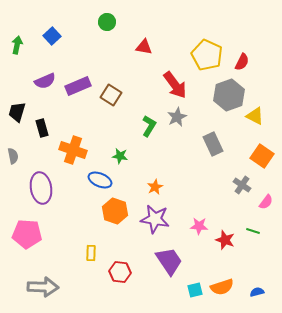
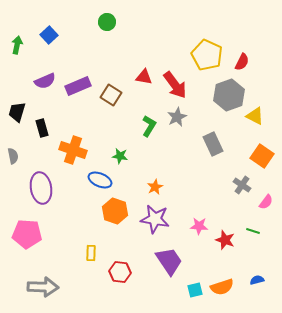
blue square: moved 3 px left, 1 px up
red triangle: moved 30 px down
blue semicircle: moved 12 px up
